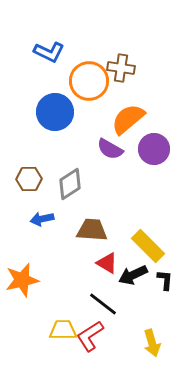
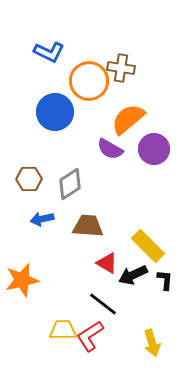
brown trapezoid: moved 4 px left, 4 px up
